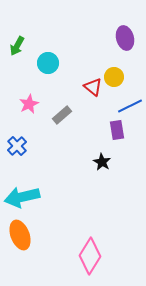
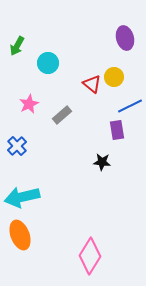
red triangle: moved 1 px left, 3 px up
black star: rotated 24 degrees counterclockwise
